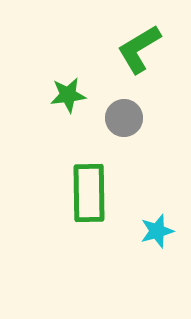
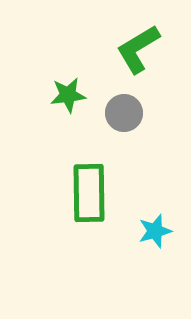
green L-shape: moved 1 px left
gray circle: moved 5 px up
cyan star: moved 2 px left
